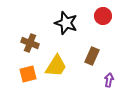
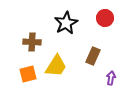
red circle: moved 2 px right, 2 px down
black star: rotated 25 degrees clockwise
brown cross: moved 2 px right, 1 px up; rotated 18 degrees counterclockwise
brown rectangle: moved 1 px right
purple arrow: moved 2 px right, 2 px up
